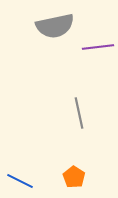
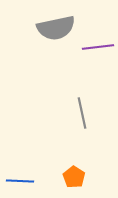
gray semicircle: moved 1 px right, 2 px down
gray line: moved 3 px right
blue line: rotated 24 degrees counterclockwise
